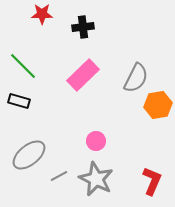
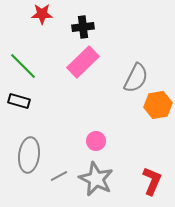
pink rectangle: moved 13 px up
gray ellipse: rotated 44 degrees counterclockwise
